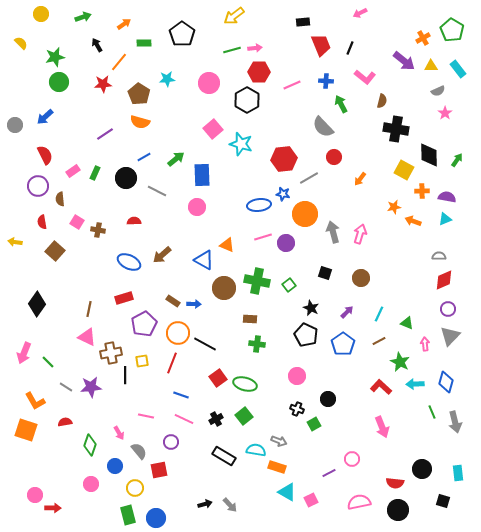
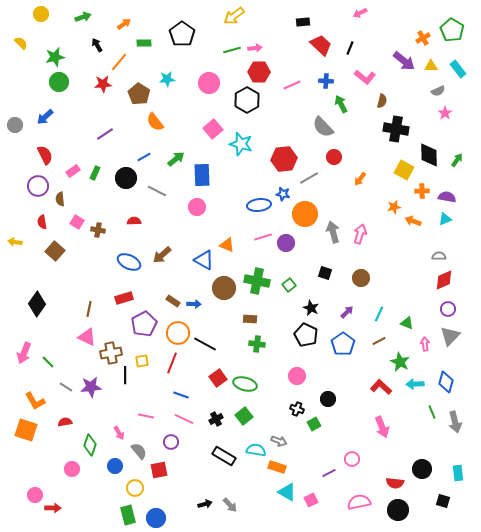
red trapezoid at (321, 45): rotated 25 degrees counterclockwise
orange semicircle at (140, 122): moved 15 px right; rotated 36 degrees clockwise
pink circle at (91, 484): moved 19 px left, 15 px up
